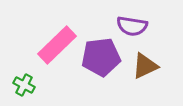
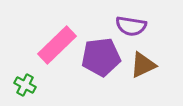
purple semicircle: moved 1 px left
brown triangle: moved 2 px left, 1 px up
green cross: moved 1 px right
